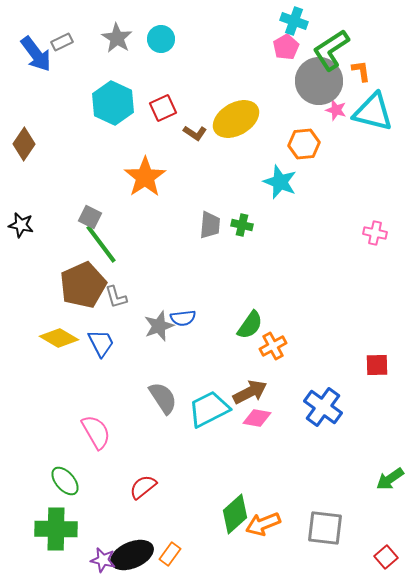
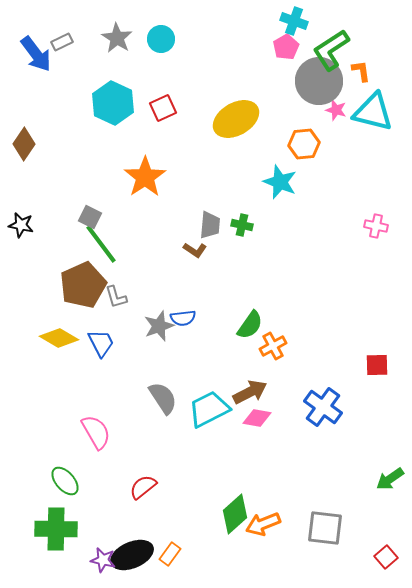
brown L-shape at (195, 133): moved 117 px down
pink cross at (375, 233): moved 1 px right, 7 px up
